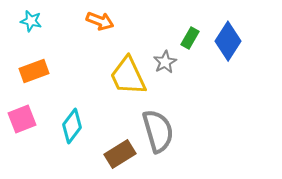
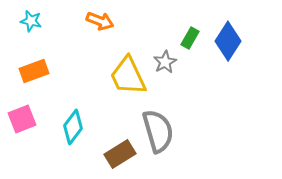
cyan diamond: moved 1 px right, 1 px down
